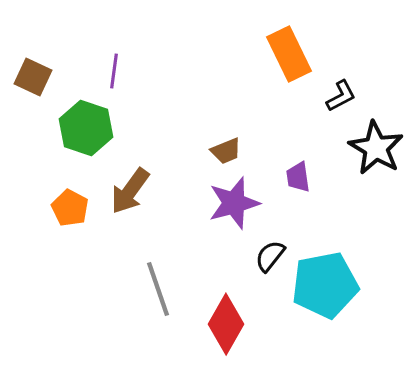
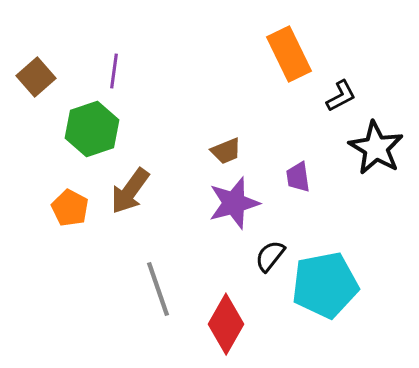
brown square: moved 3 px right; rotated 24 degrees clockwise
green hexagon: moved 6 px right, 1 px down; rotated 22 degrees clockwise
